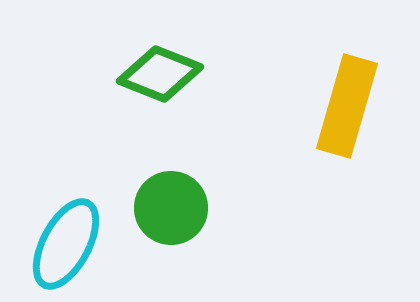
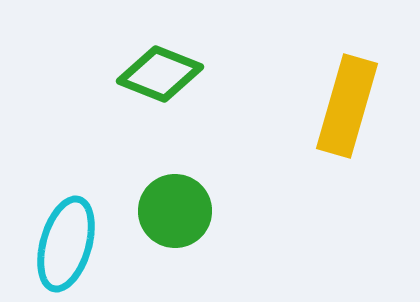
green circle: moved 4 px right, 3 px down
cyan ellipse: rotated 12 degrees counterclockwise
